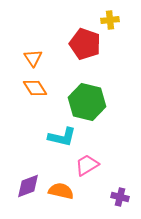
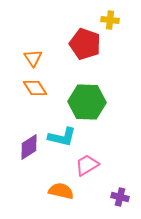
yellow cross: rotated 12 degrees clockwise
green hexagon: rotated 12 degrees counterclockwise
purple diamond: moved 1 px right, 39 px up; rotated 12 degrees counterclockwise
